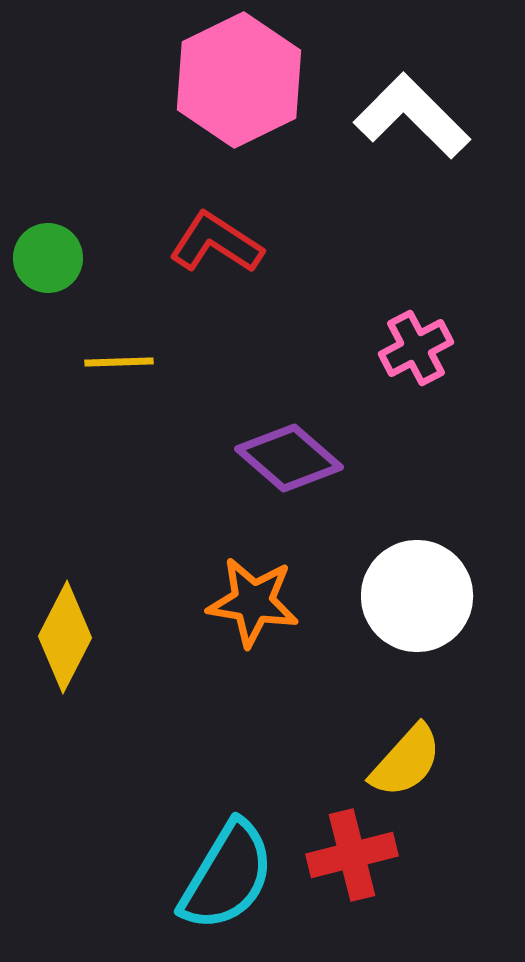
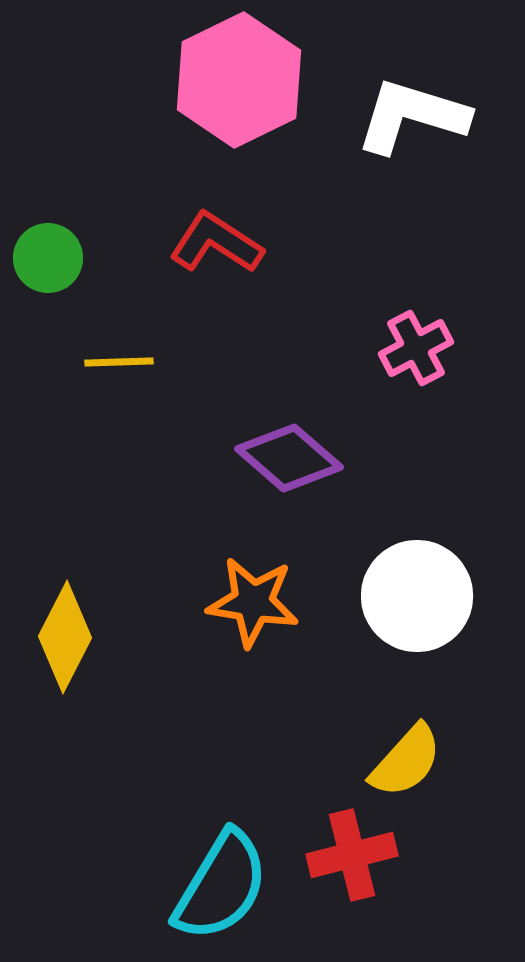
white L-shape: rotated 28 degrees counterclockwise
cyan semicircle: moved 6 px left, 10 px down
